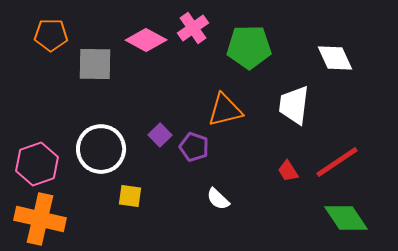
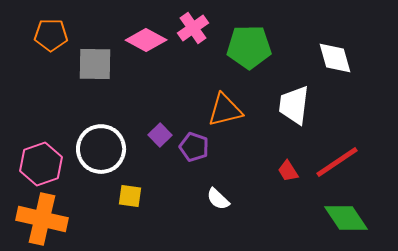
white diamond: rotated 9 degrees clockwise
pink hexagon: moved 4 px right
orange cross: moved 2 px right
